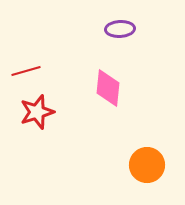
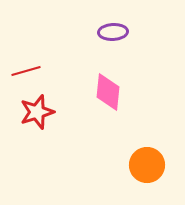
purple ellipse: moved 7 px left, 3 px down
pink diamond: moved 4 px down
